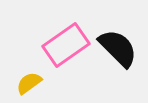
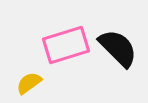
pink rectangle: rotated 18 degrees clockwise
